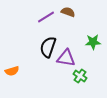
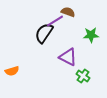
purple line: moved 9 px right, 4 px down
green star: moved 2 px left, 7 px up
black semicircle: moved 4 px left, 14 px up; rotated 15 degrees clockwise
purple triangle: moved 2 px right, 1 px up; rotated 18 degrees clockwise
green cross: moved 3 px right
